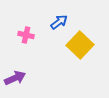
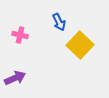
blue arrow: rotated 102 degrees clockwise
pink cross: moved 6 px left
